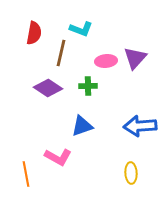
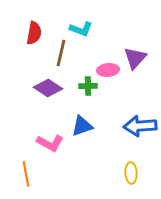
pink ellipse: moved 2 px right, 9 px down
pink L-shape: moved 8 px left, 14 px up
